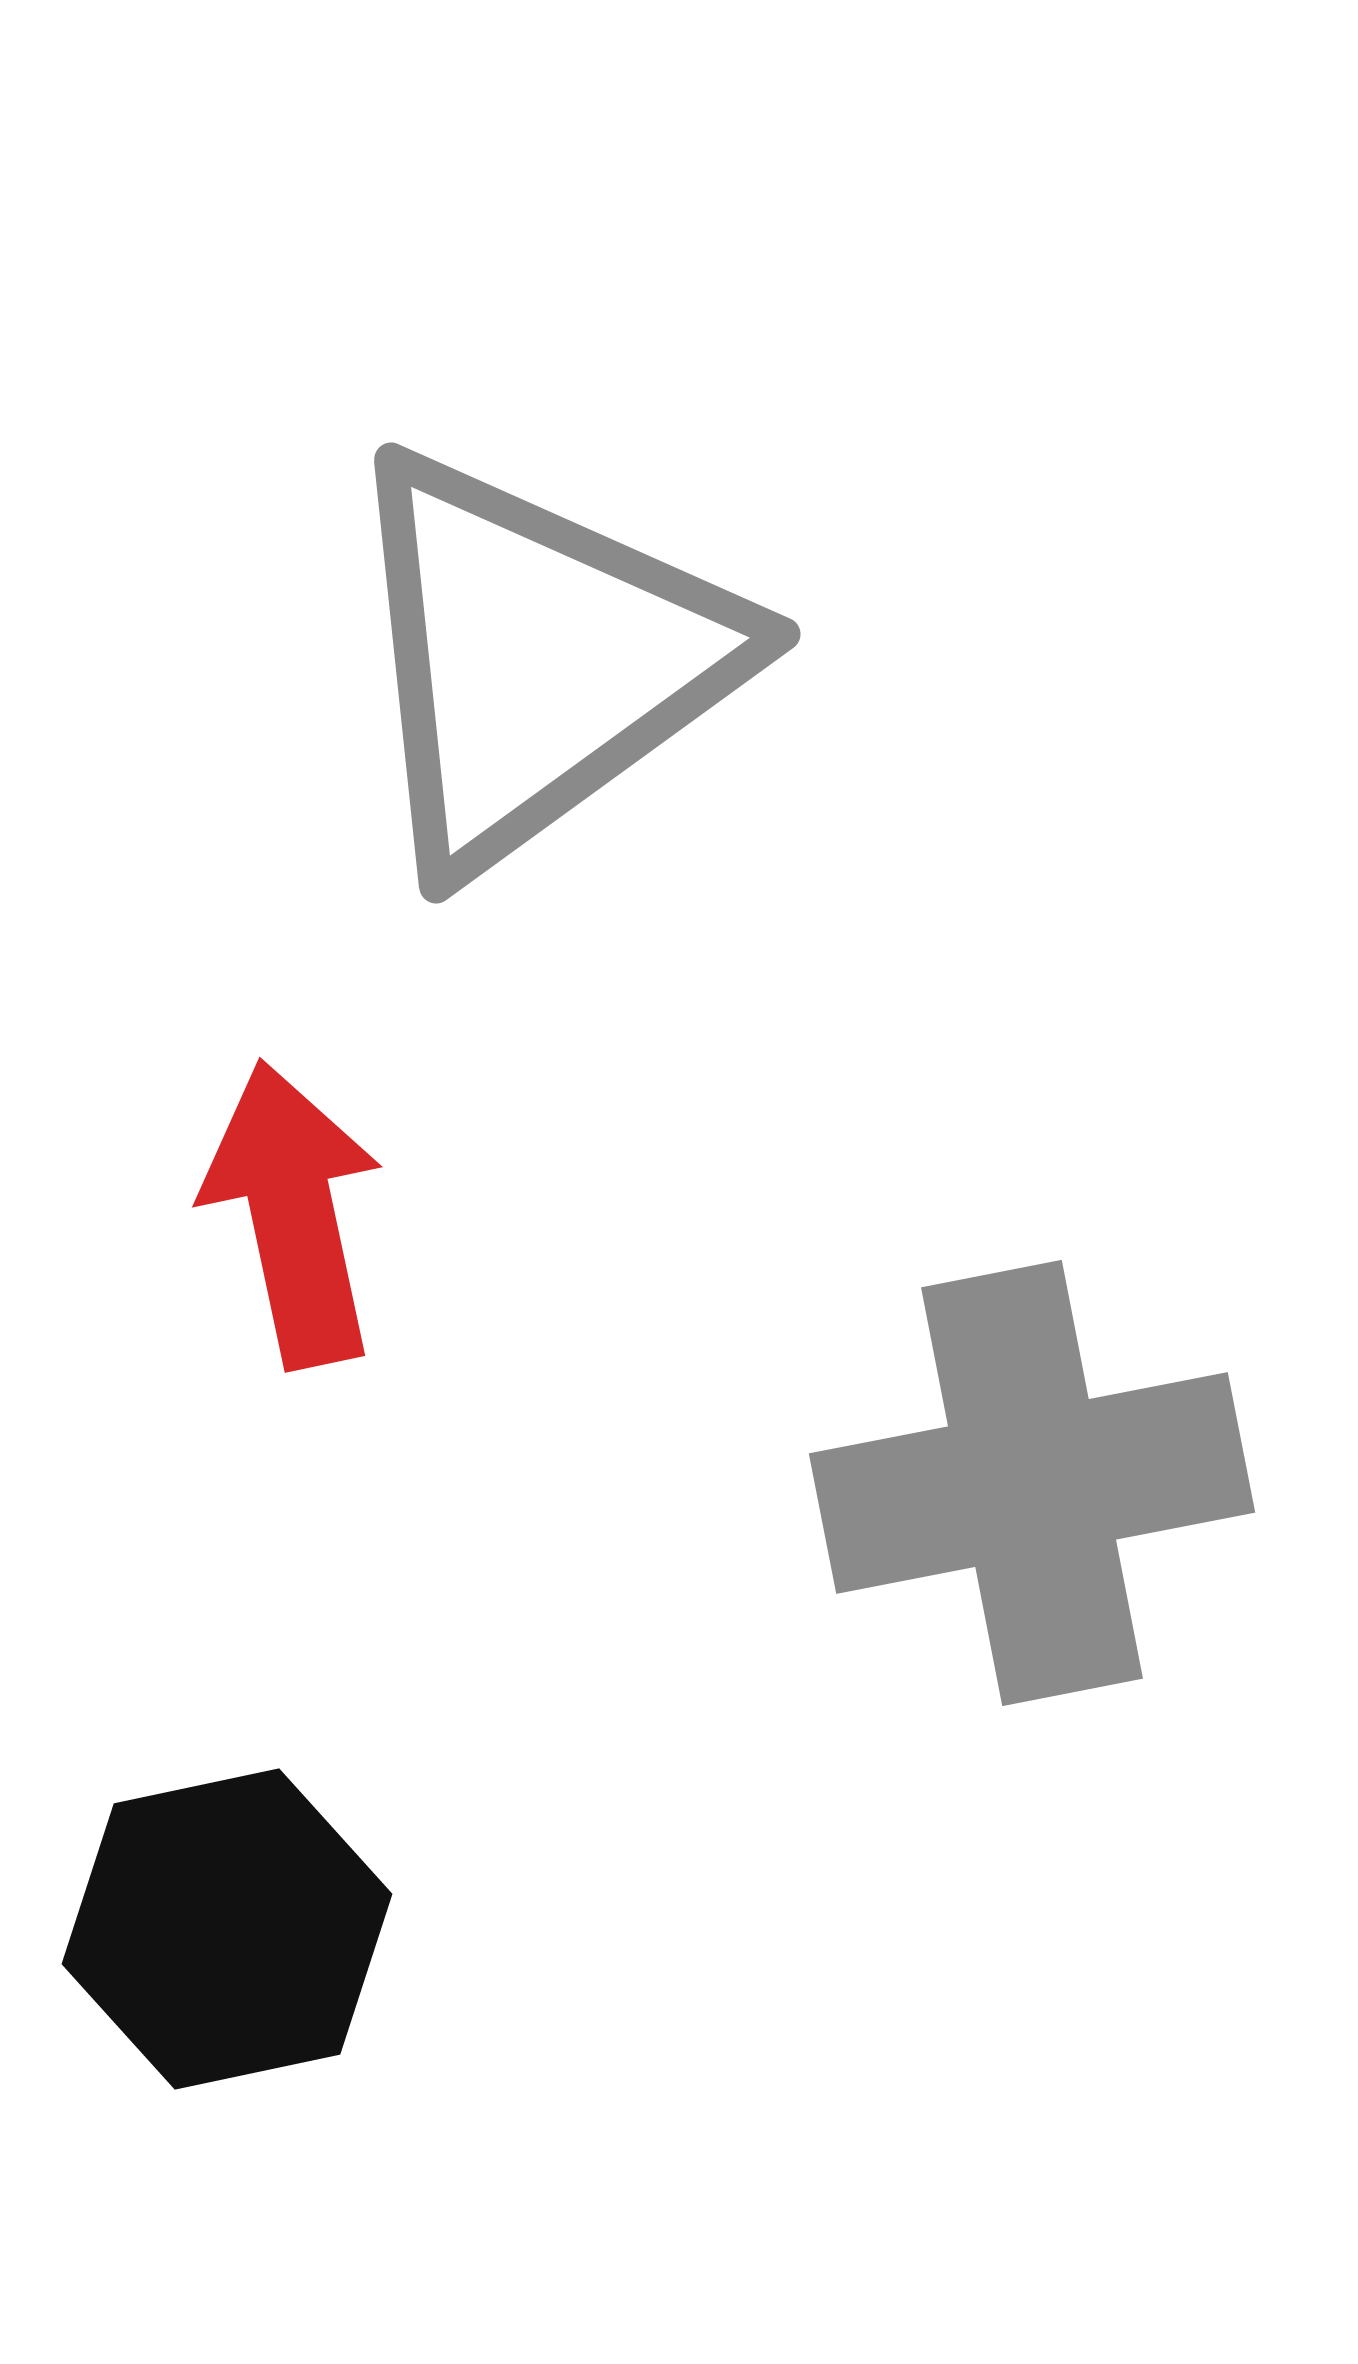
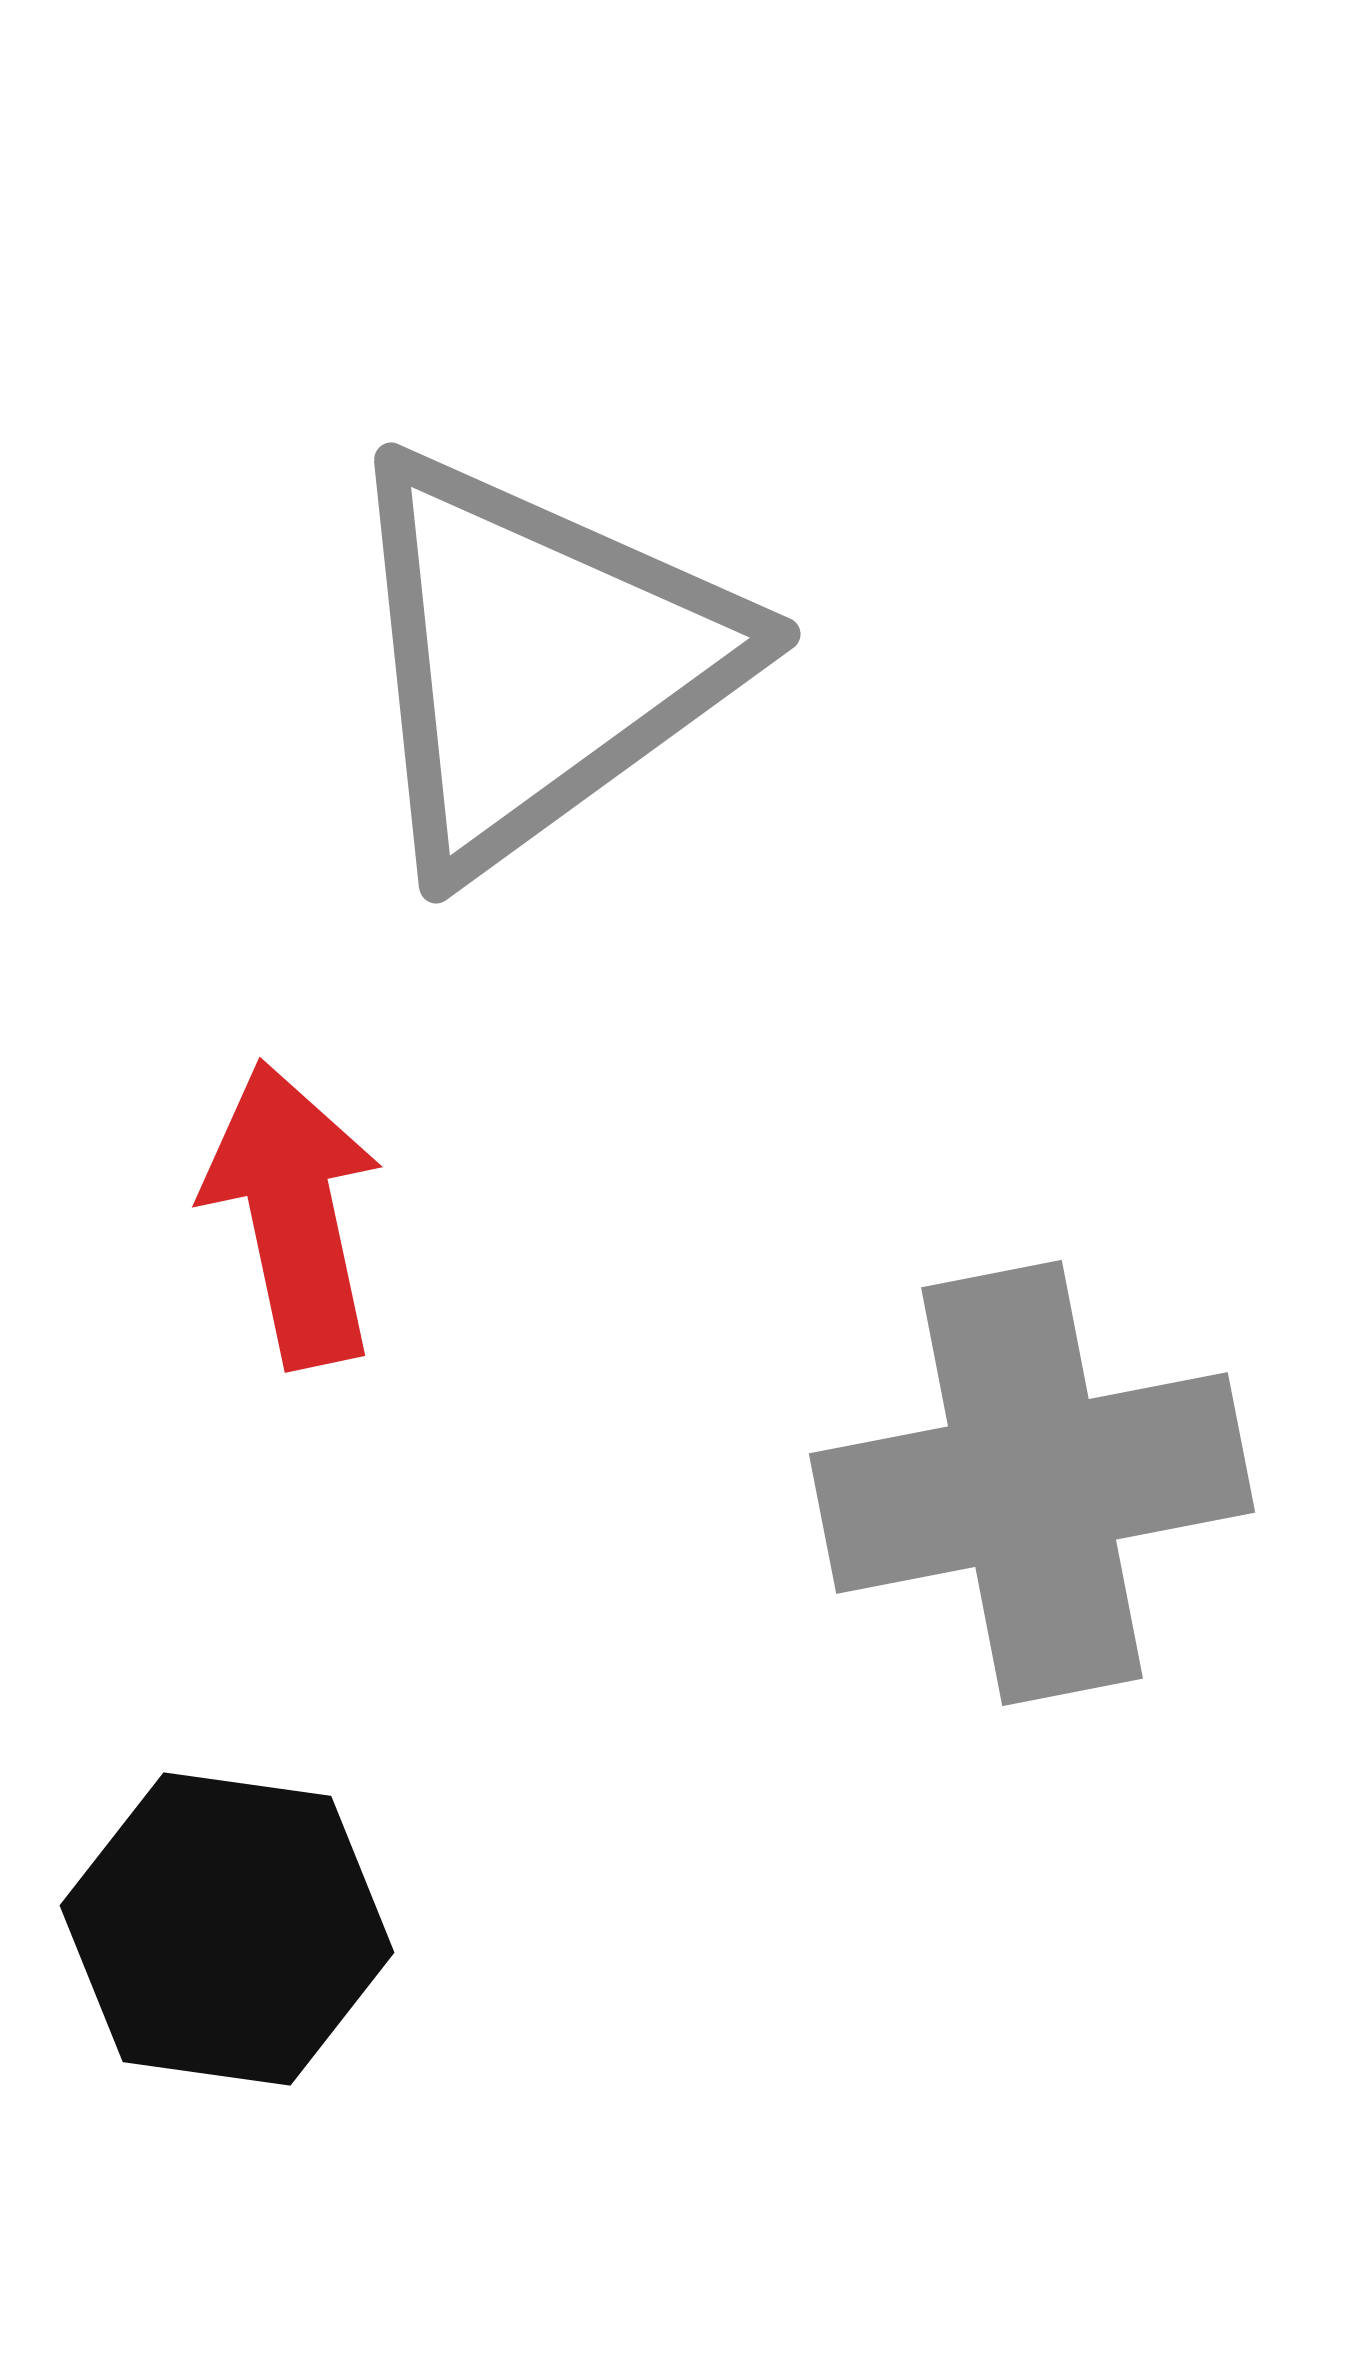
black hexagon: rotated 20 degrees clockwise
